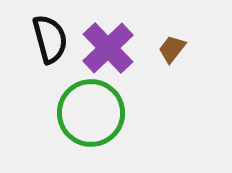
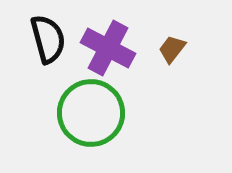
black semicircle: moved 2 px left
purple cross: rotated 18 degrees counterclockwise
